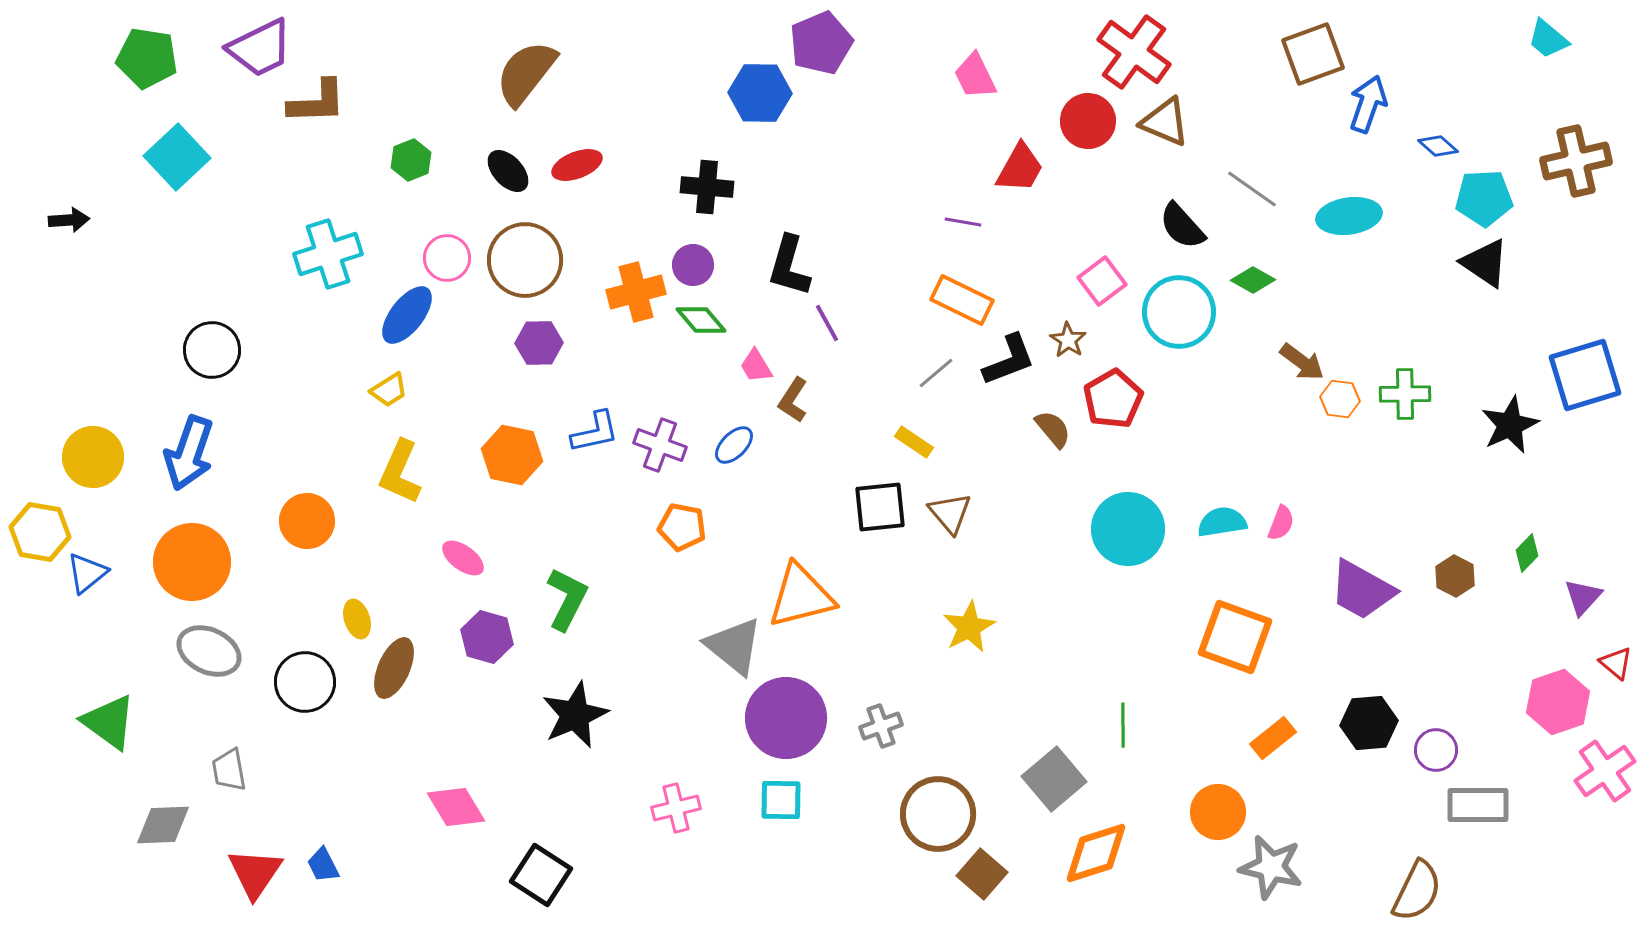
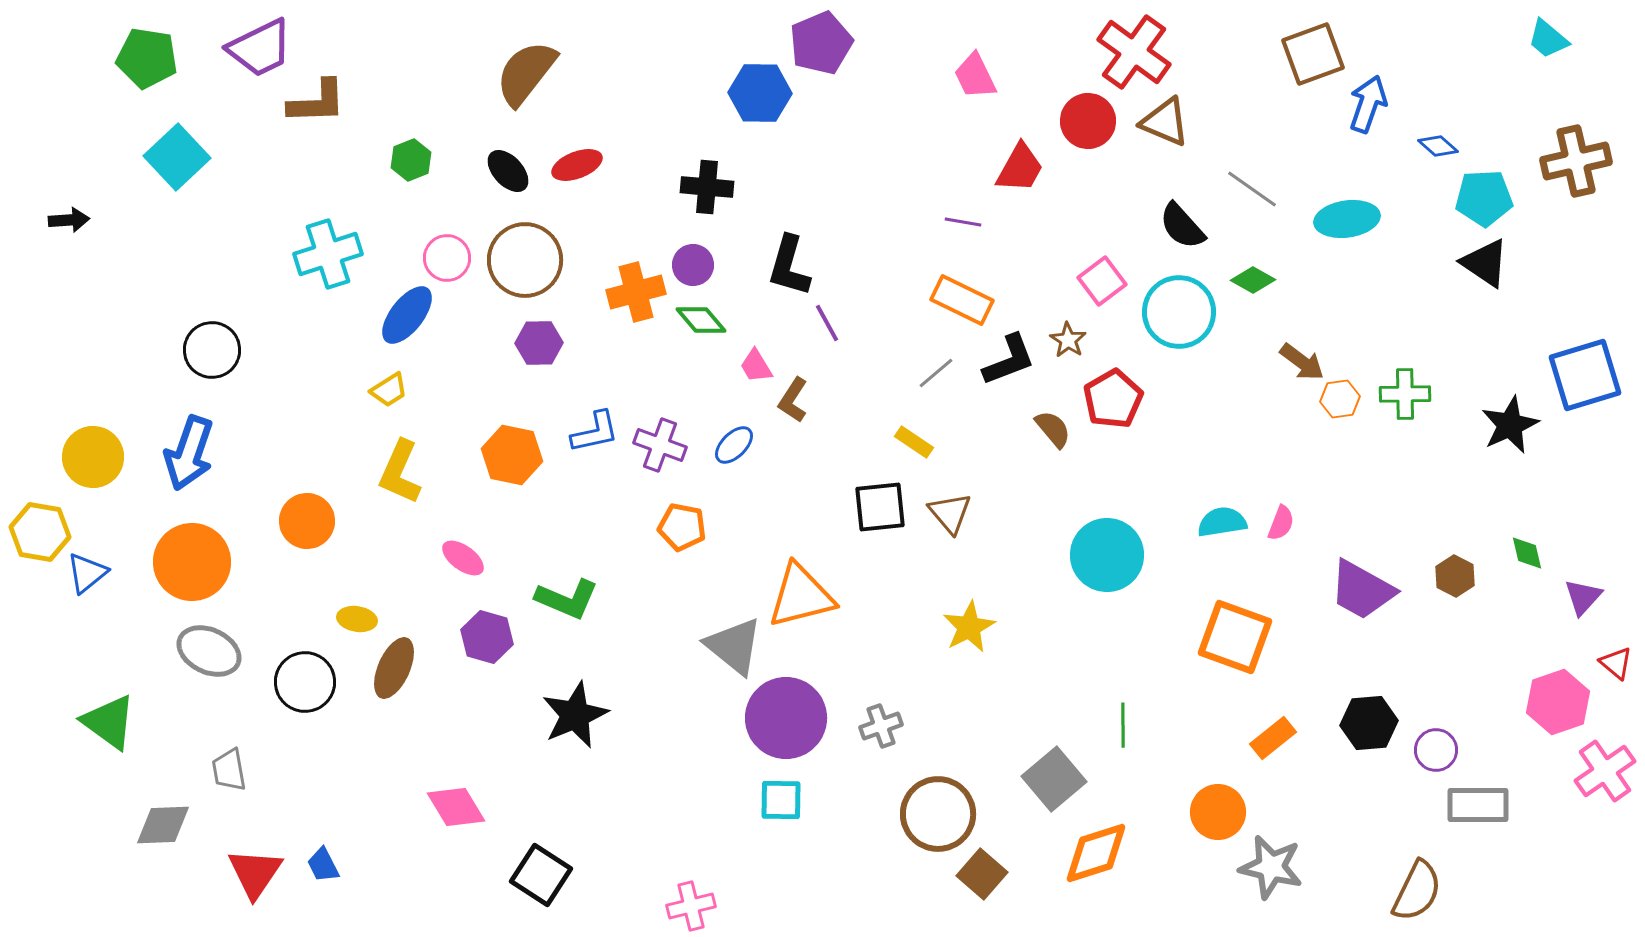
cyan ellipse at (1349, 216): moved 2 px left, 3 px down
orange hexagon at (1340, 399): rotated 15 degrees counterclockwise
cyan circle at (1128, 529): moved 21 px left, 26 px down
green diamond at (1527, 553): rotated 57 degrees counterclockwise
green L-shape at (567, 599): rotated 86 degrees clockwise
yellow ellipse at (357, 619): rotated 63 degrees counterclockwise
pink cross at (676, 808): moved 15 px right, 98 px down
